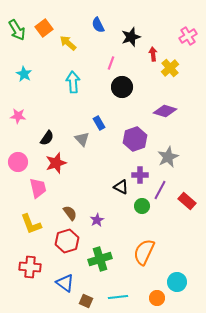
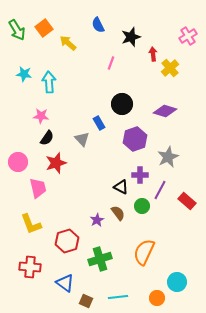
cyan star: rotated 21 degrees counterclockwise
cyan arrow: moved 24 px left
black circle: moved 17 px down
pink star: moved 23 px right
brown semicircle: moved 48 px right
